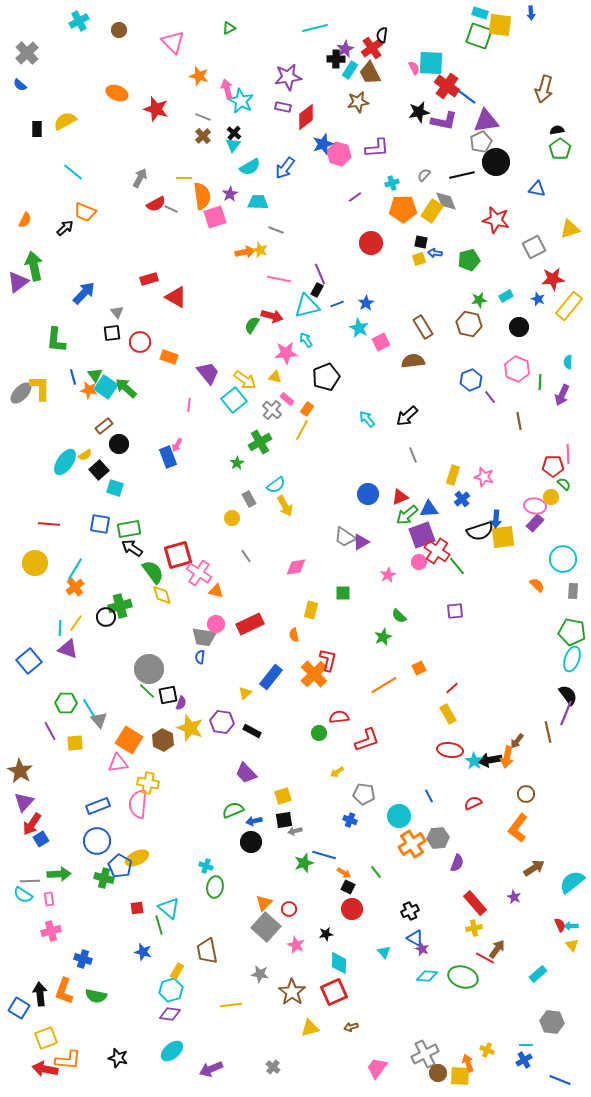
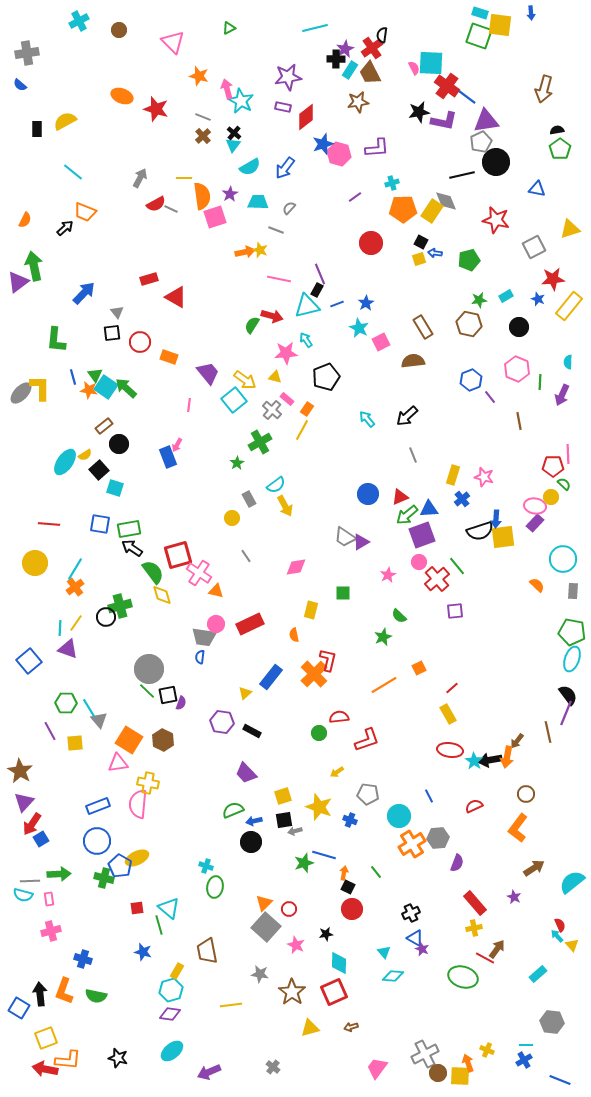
gray cross at (27, 53): rotated 35 degrees clockwise
orange ellipse at (117, 93): moved 5 px right, 3 px down
gray semicircle at (424, 175): moved 135 px left, 33 px down
black square at (421, 242): rotated 16 degrees clockwise
red cross at (437, 551): moved 28 px down; rotated 15 degrees clockwise
yellow star at (190, 728): moved 129 px right, 79 px down
gray pentagon at (364, 794): moved 4 px right
red semicircle at (473, 803): moved 1 px right, 3 px down
orange arrow at (344, 873): rotated 112 degrees counterclockwise
cyan semicircle at (23, 895): rotated 18 degrees counterclockwise
black cross at (410, 911): moved 1 px right, 2 px down
cyan arrow at (571, 926): moved 14 px left, 10 px down; rotated 48 degrees clockwise
cyan diamond at (427, 976): moved 34 px left
purple arrow at (211, 1069): moved 2 px left, 3 px down
